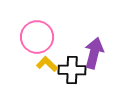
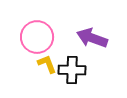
purple arrow: moved 2 px left, 15 px up; rotated 84 degrees counterclockwise
yellow L-shape: rotated 25 degrees clockwise
